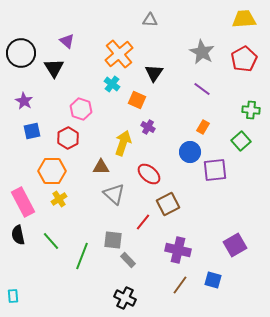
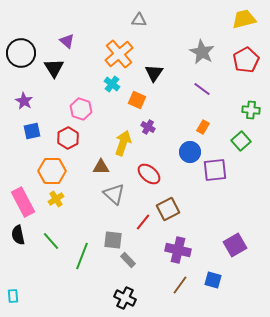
yellow trapezoid at (244, 19): rotated 10 degrees counterclockwise
gray triangle at (150, 20): moved 11 px left
red pentagon at (244, 59): moved 2 px right, 1 px down
yellow cross at (59, 199): moved 3 px left
brown square at (168, 204): moved 5 px down
